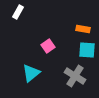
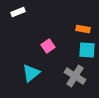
white rectangle: rotated 40 degrees clockwise
